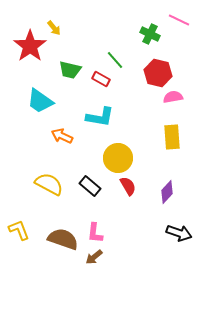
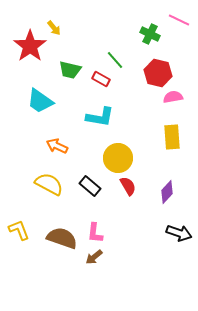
orange arrow: moved 5 px left, 10 px down
brown semicircle: moved 1 px left, 1 px up
